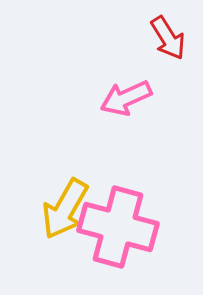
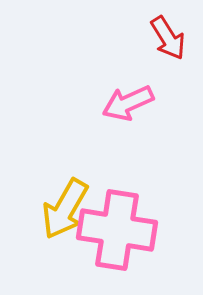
pink arrow: moved 2 px right, 5 px down
pink cross: moved 1 px left, 3 px down; rotated 6 degrees counterclockwise
